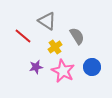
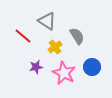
pink star: moved 1 px right, 2 px down
